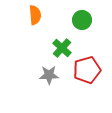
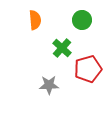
orange semicircle: moved 5 px down
red pentagon: moved 1 px right, 1 px up
gray star: moved 10 px down
